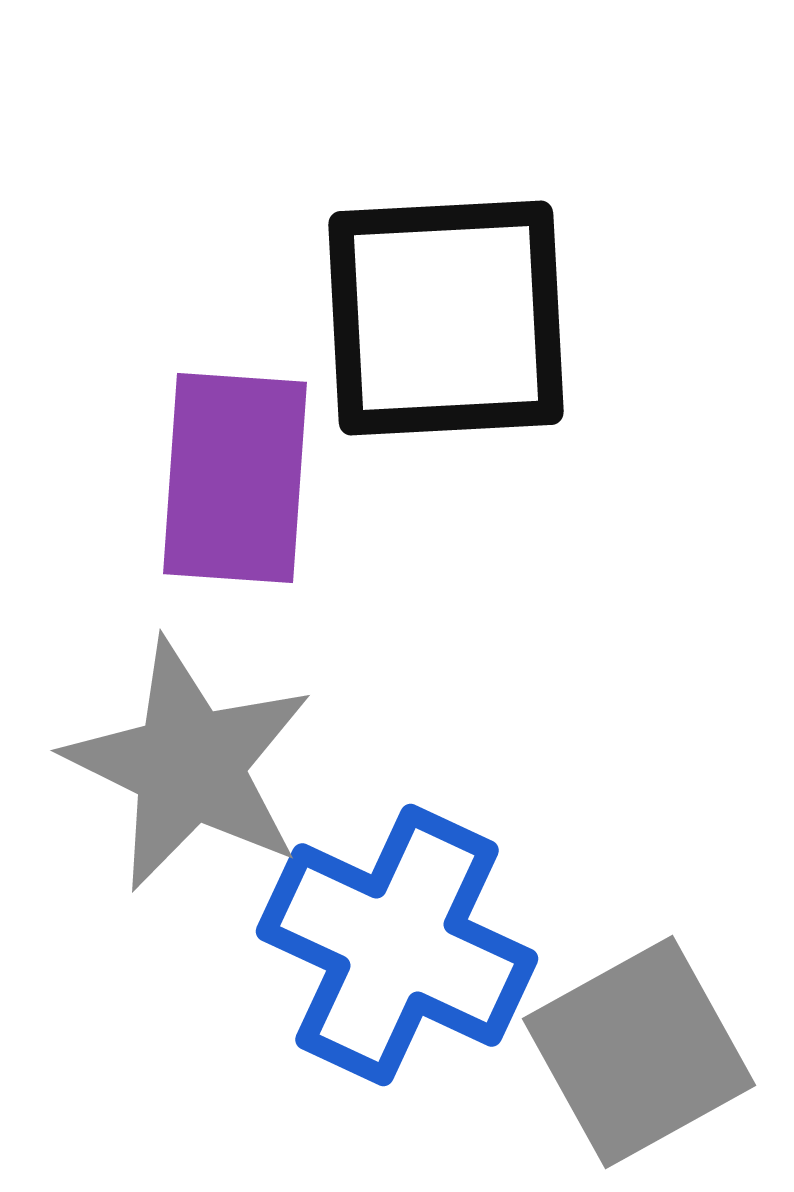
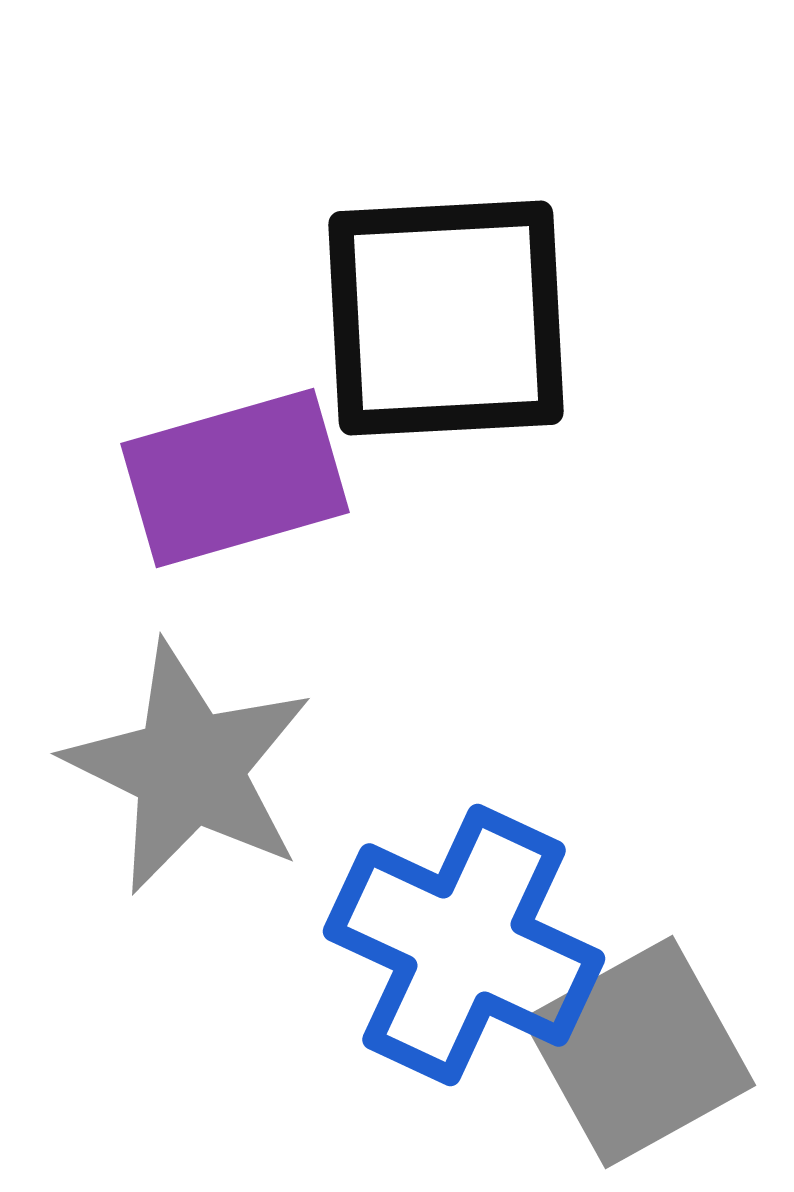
purple rectangle: rotated 70 degrees clockwise
gray star: moved 3 px down
blue cross: moved 67 px right
